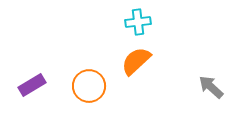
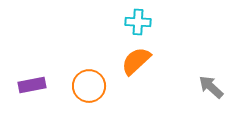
cyan cross: rotated 10 degrees clockwise
purple rectangle: rotated 20 degrees clockwise
